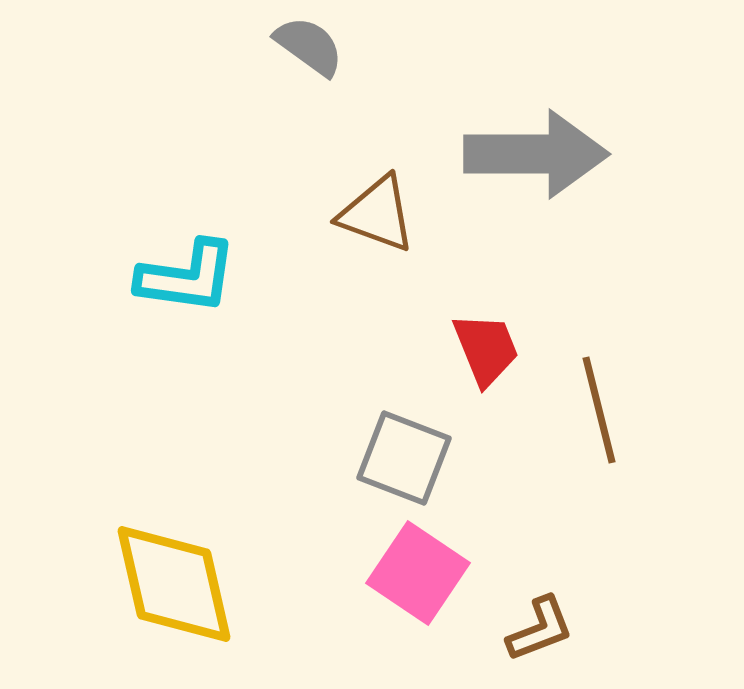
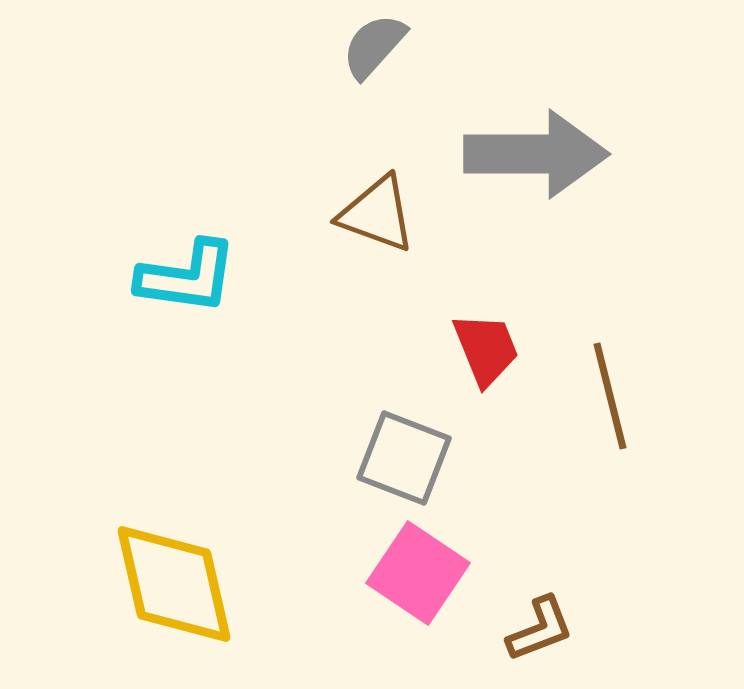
gray semicircle: moved 65 px right; rotated 84 degrees counterclockwise
brown line: moved 11 px right, 14 px up
